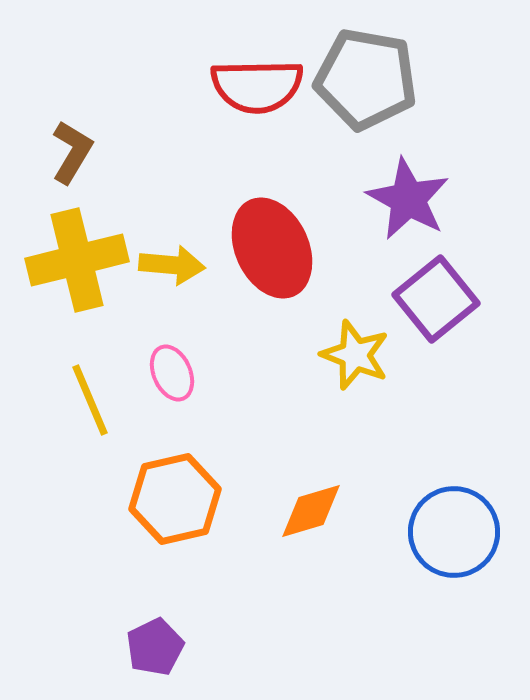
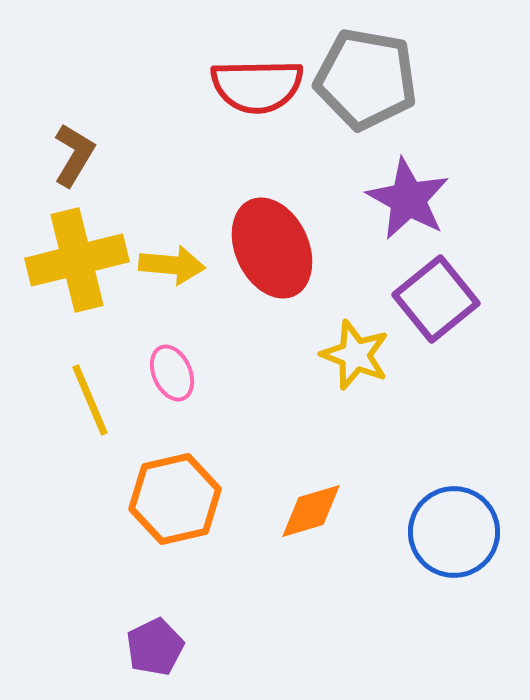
brown L-shape: moved 2 px right, 3 px down
